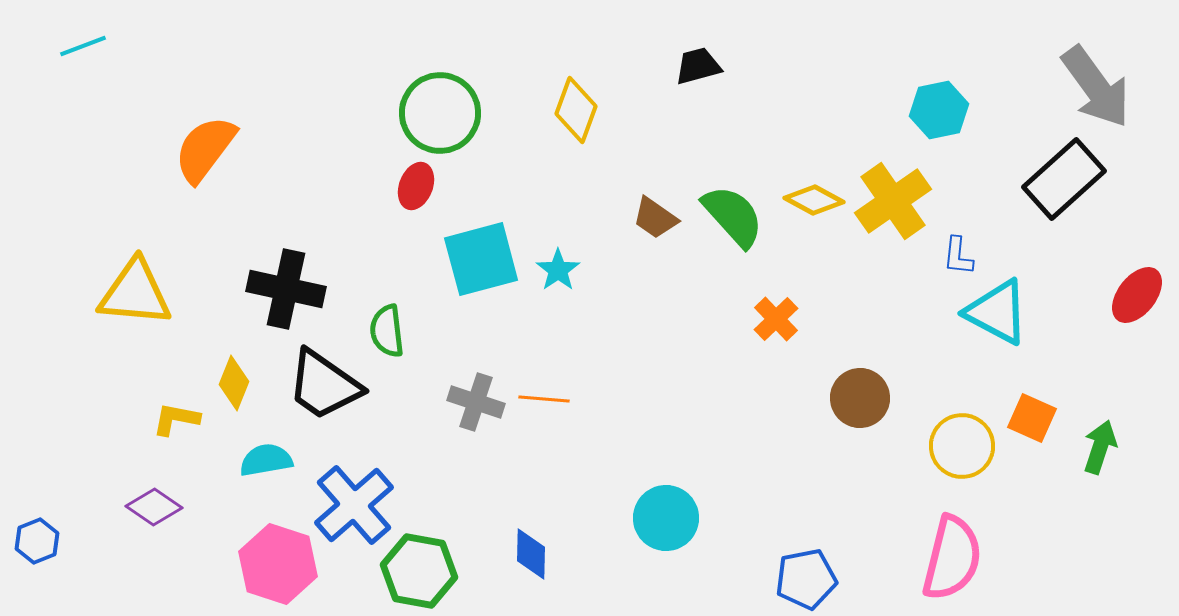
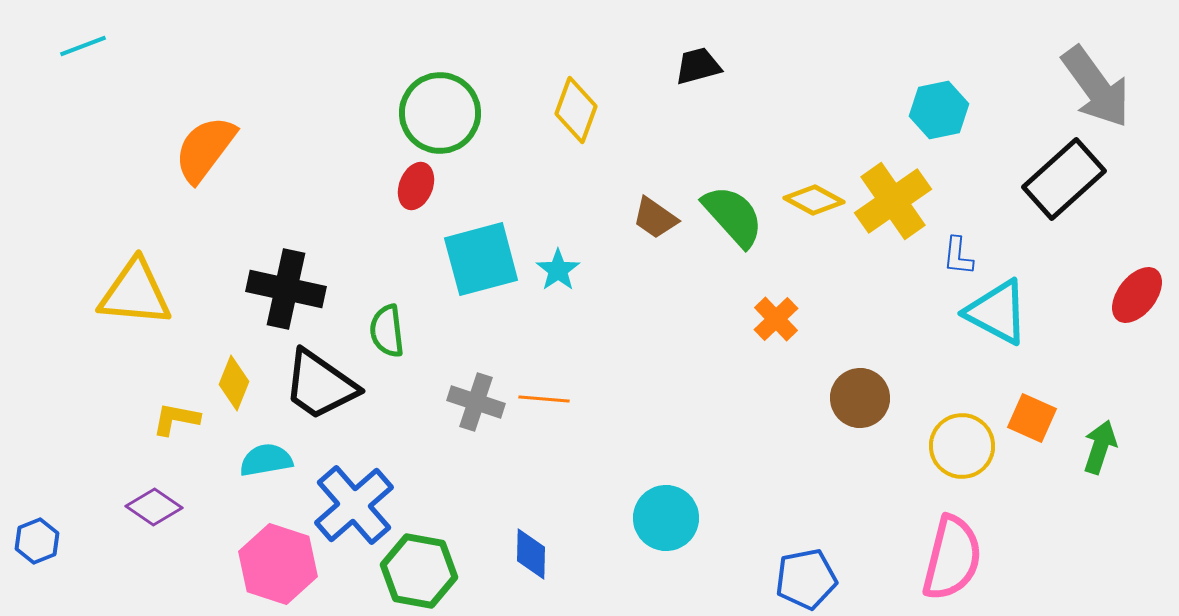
black trapezoid at (324, 385): moved 4 px left
